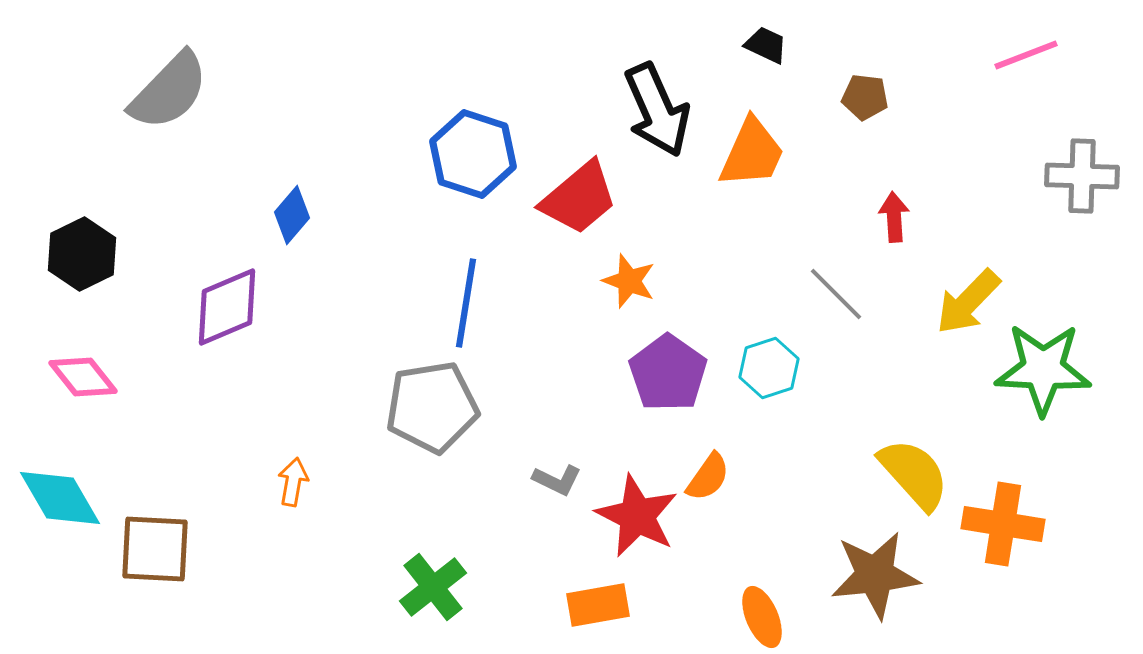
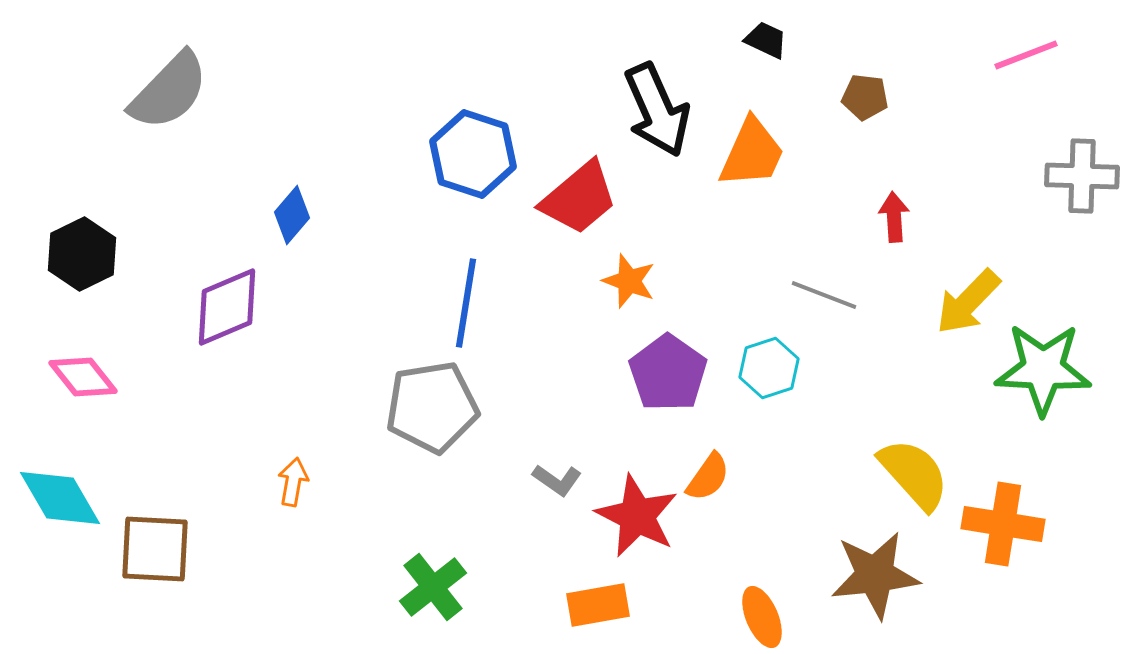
black trapezoid: moved 5 px up
gray line: moved 12 px left, 1 px down; rotated 24 degrees counterclockwise
gray L-shape: rotated 9 degrees clockwise
